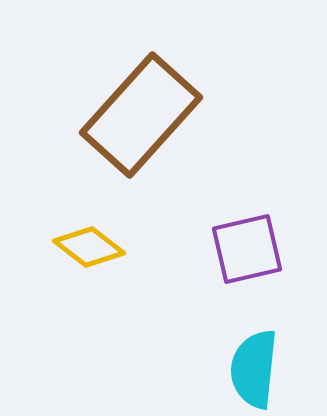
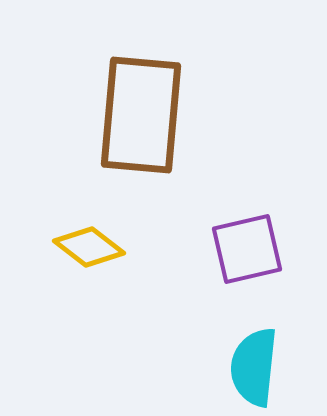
brown rectangle: rotated 37 degrees counterclockwise
cyan semicircle: moved 2 px up
